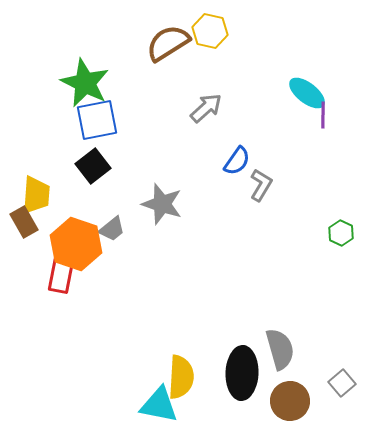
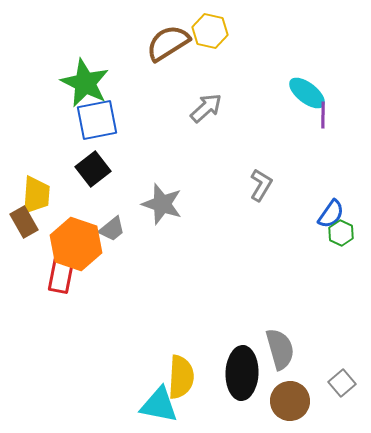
blue semicircle: moved 94 px right, 53 px down
black square: moved 3 px down
